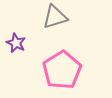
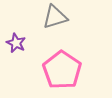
pink pentagon: rotated 6 degrees counterclockwise
